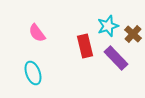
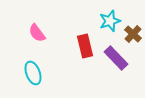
cyan star: moved 2 px right, 5 px up
